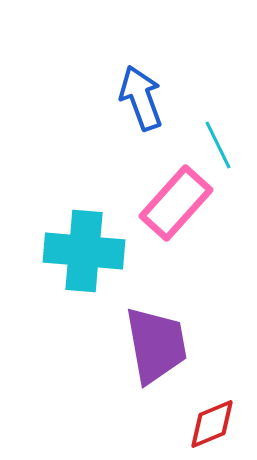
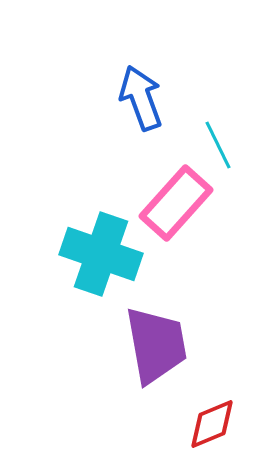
cyan cross: moved 17 px right, 3 px down; rotated 14 degrees clockwise
